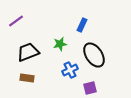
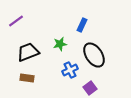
purple square: rotated 24 degrees counterclockwise
